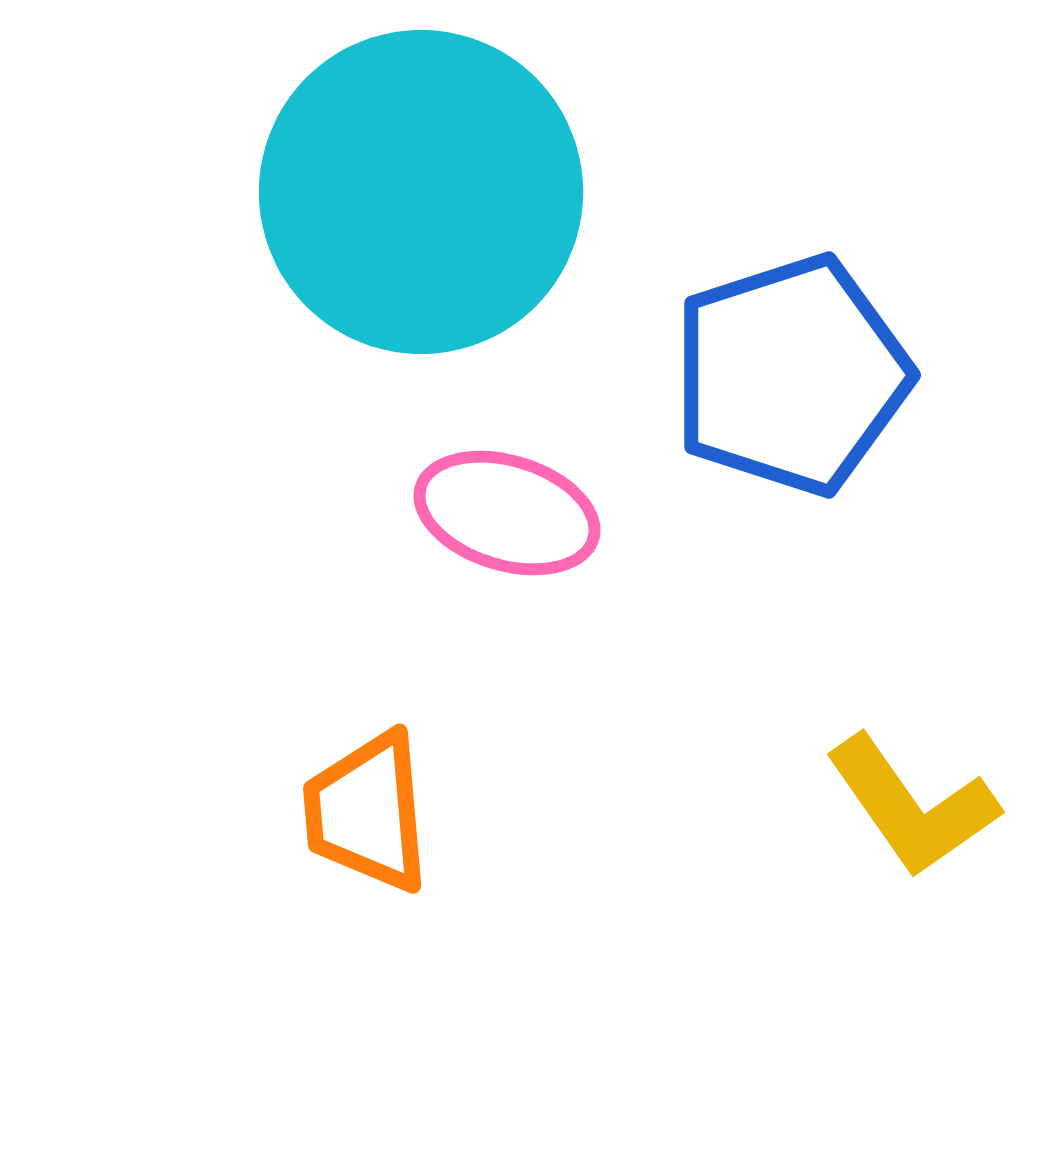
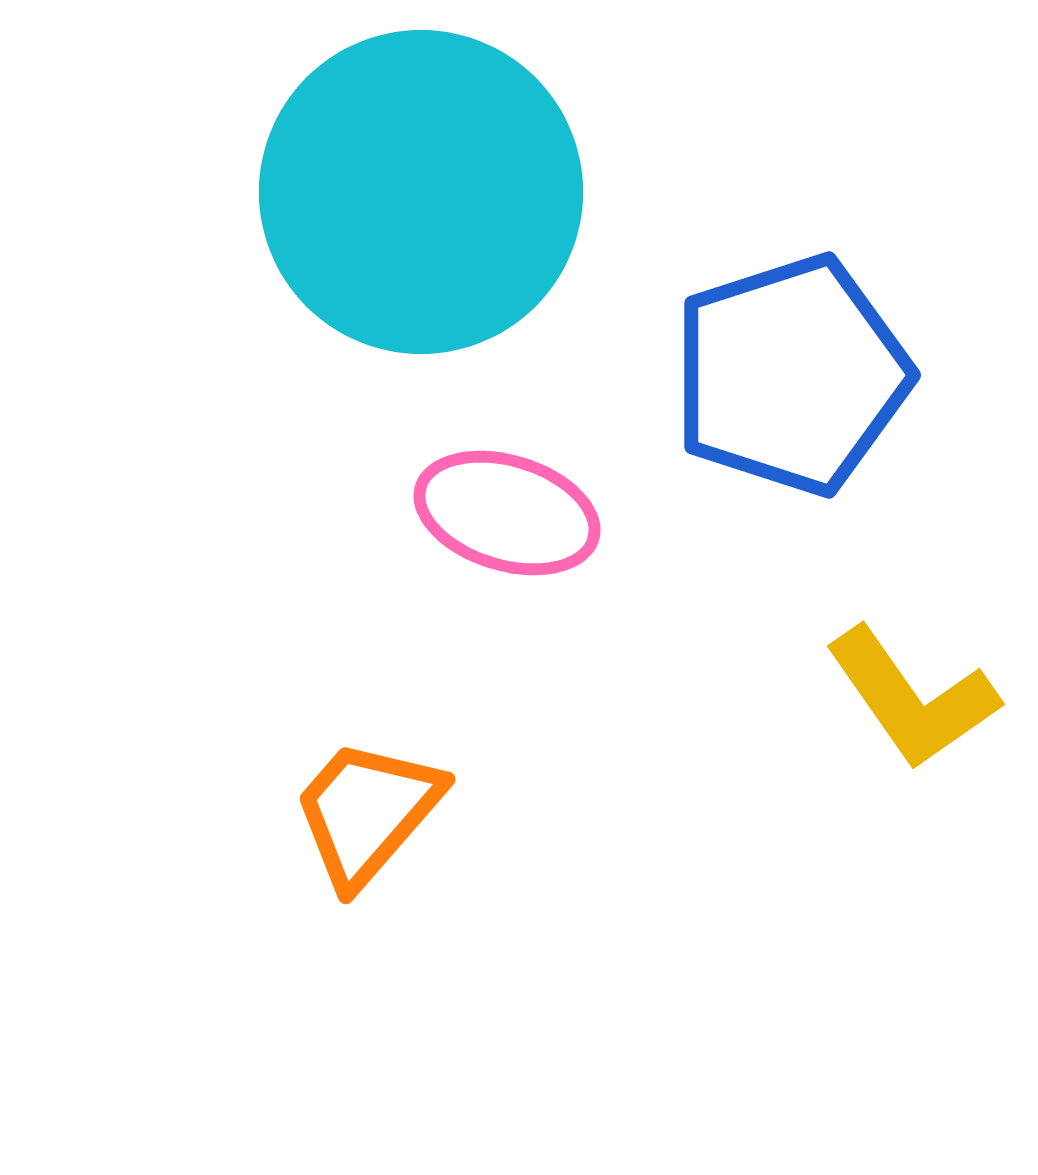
yellow L-shape: moved 108 px up
orange trapezoid: rotated 46 degrees clockwise
